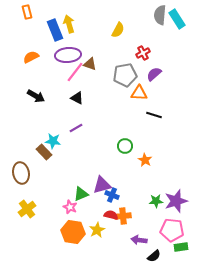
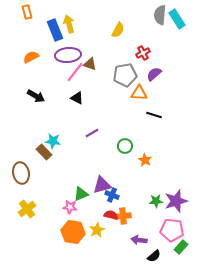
purple line: moved 16 px right, 5 px down
pink star: rotated 16 degrees counterclockwise
green rectangle: rotated 40 degrees counterclockwise
